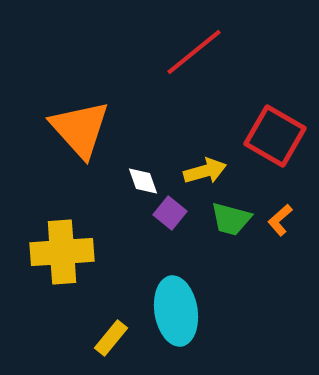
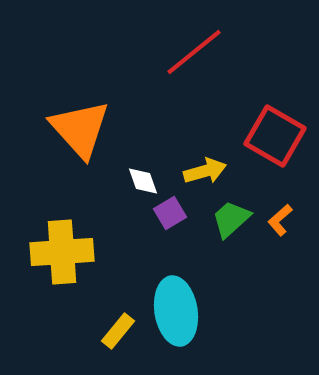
purple square: rotated 20 degrees clockwise
green trapezoid: rotated 123 degrees clockwise
yellow rectangle: moved 7 px right, 7 px up
